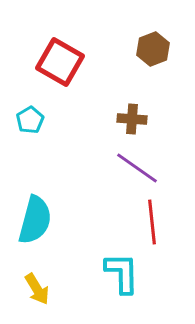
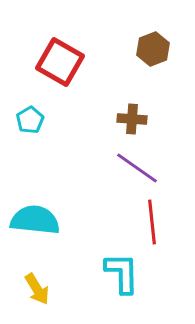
cyan semicircle: rotated 99 degrees counterclockwise
